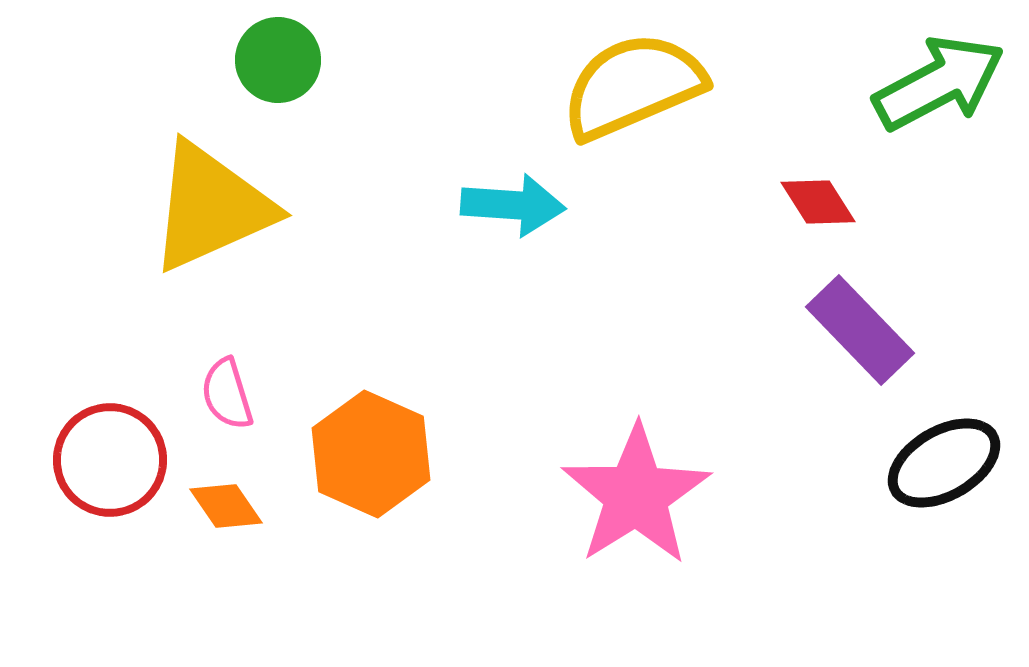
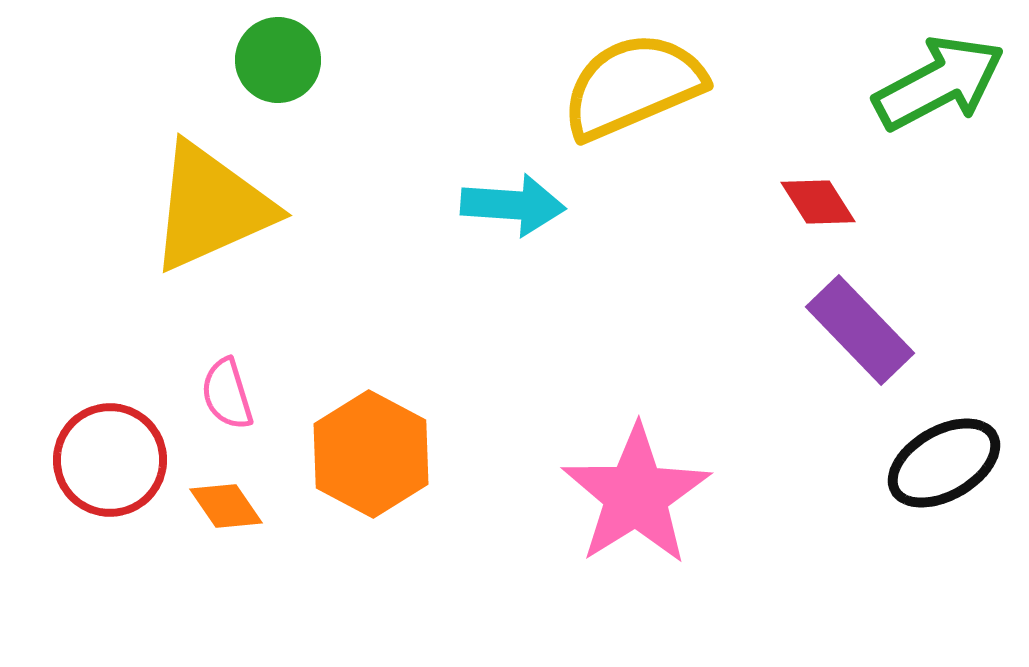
orange hexagon: rotated 4 degrees clockwise
